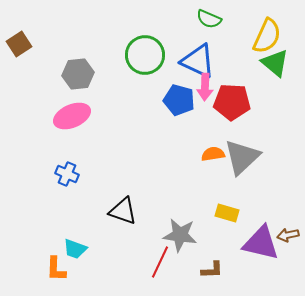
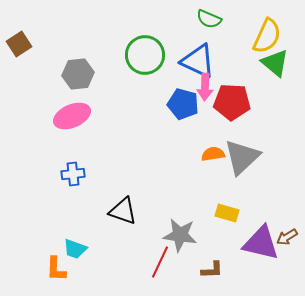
blue pentagon: moved 4 px right, 4 px down
blue cross: moved 6 px right; rotated 30 degrees counterclockwise
brown arrow: moved 1 px left, 2 px down; rotated 20 degrees counterclockwise
